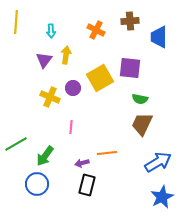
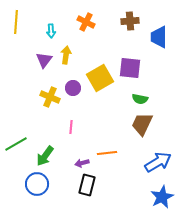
orange cross: moved 10 px left, 8 px up
